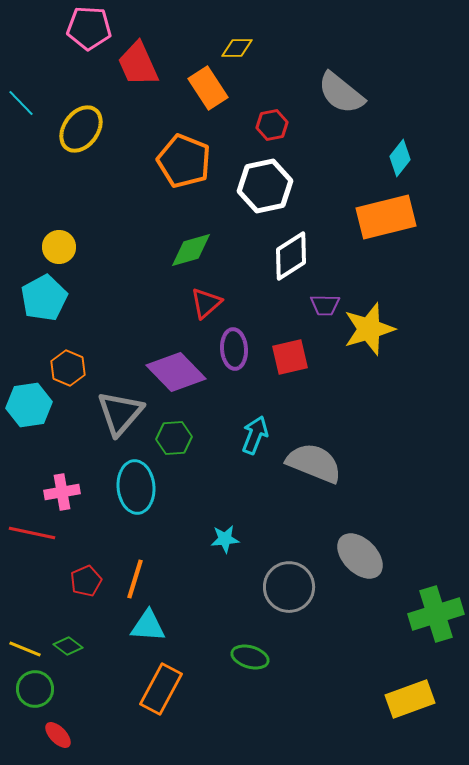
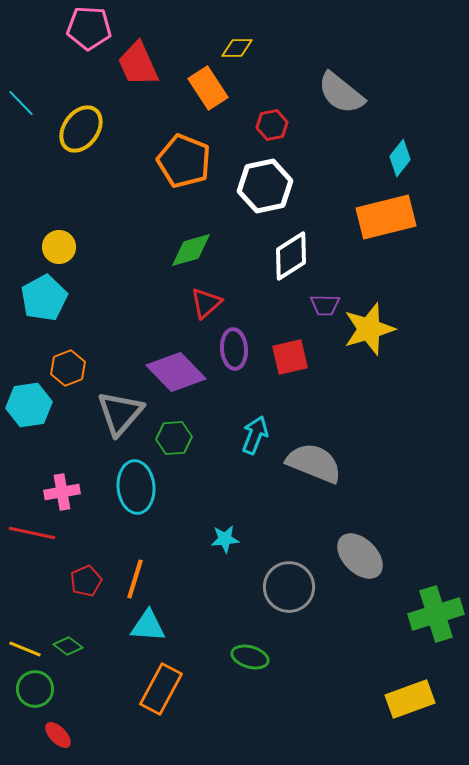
orange hexagon at (68, 368): rotated 16 degrees clockwise
